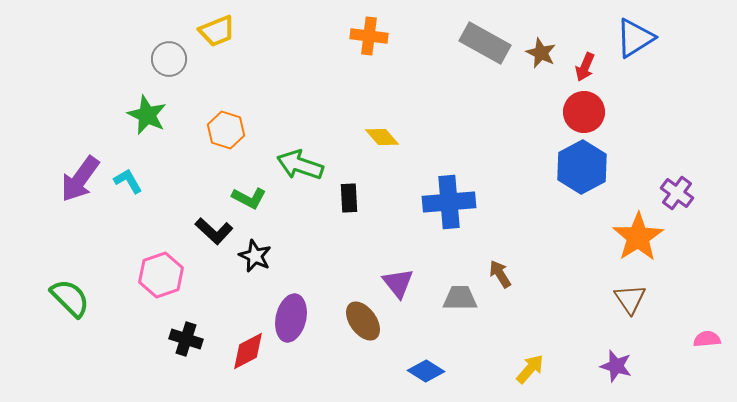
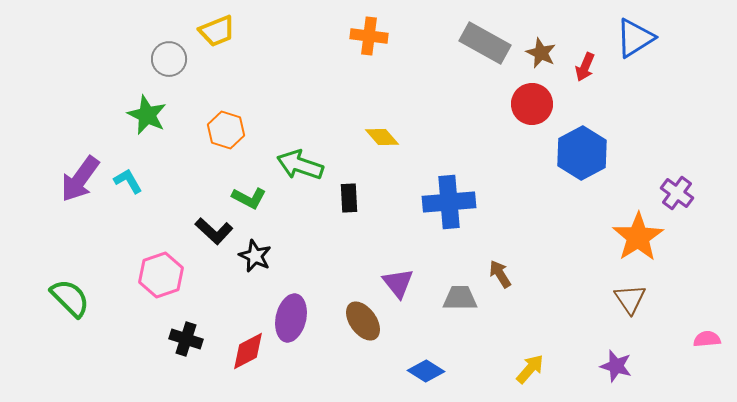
red circle: moved 52 px left, 8 px up
blue hexagon: moved 14 px up
